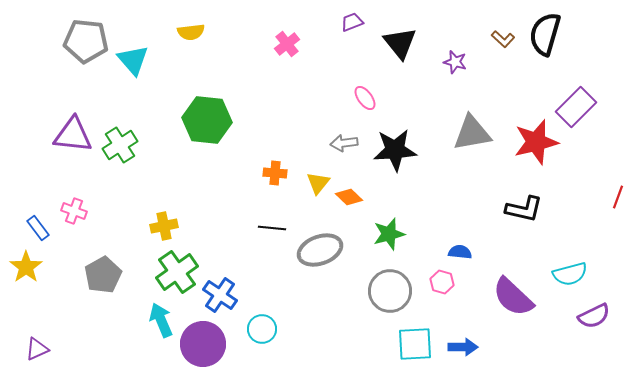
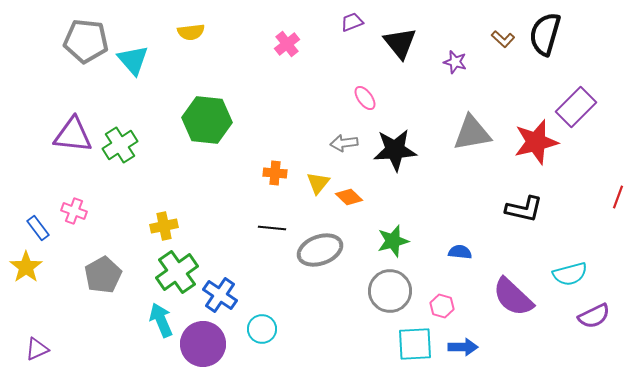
green star at (389, 234): moved 4 px right, 7 px down
pink hexagon at (442, 282): moved 24 px down
